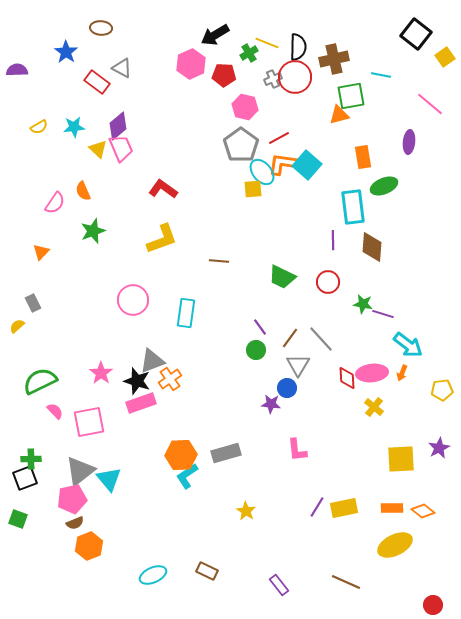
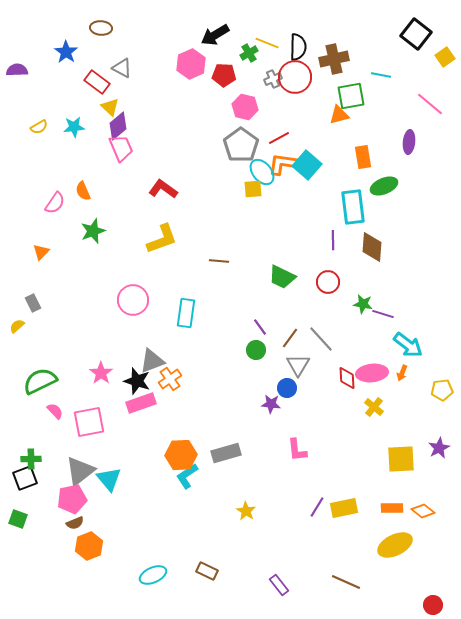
yellow triangle at (98, 149): moved 12 px right, 42 px up
